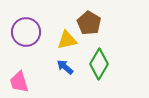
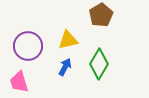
brown pentagon: moved 12 px right, 8 px up; rotated 10 degrees clockwise
purple circle: moved 2 px right, 14 px down
yellow triangle: moved 1 px right
blue arrow: rotated 78 degrees clockwise
